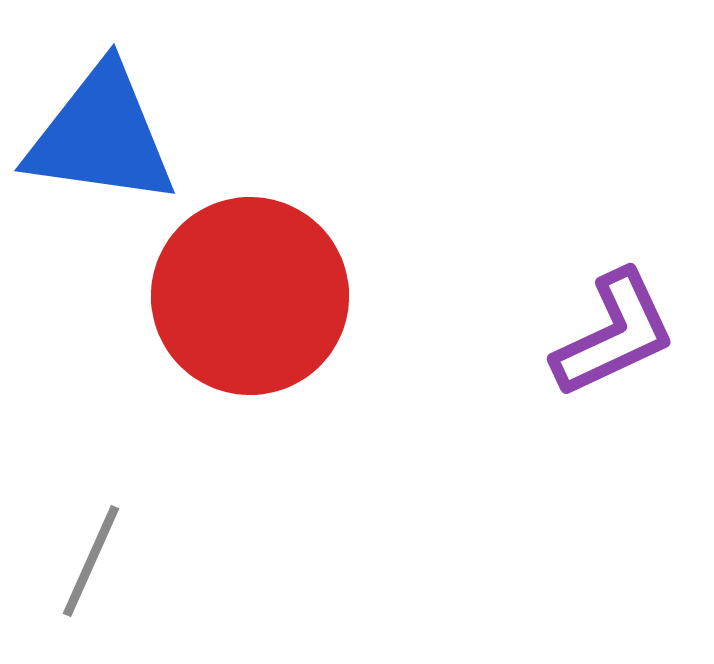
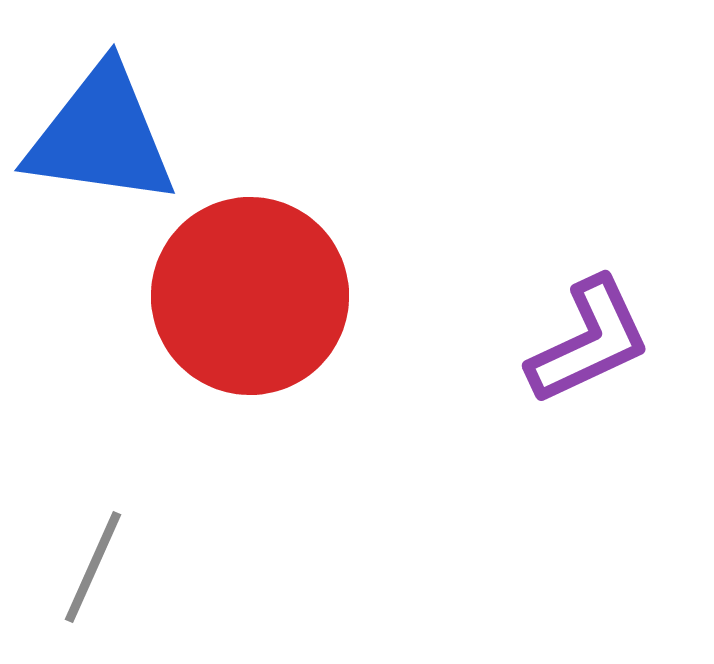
purple L-shape: moved 25 px left, 7 px down
gray line: moved 2 px right, 6 px down
